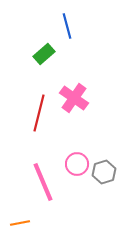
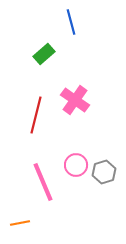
blue line: moved 4 px right, 4 px up
pink cross: moved 1 px right, 2 px down
red line: moved 3 px left, 2 px down
pink circle: moved 1 px left, 1 px down
